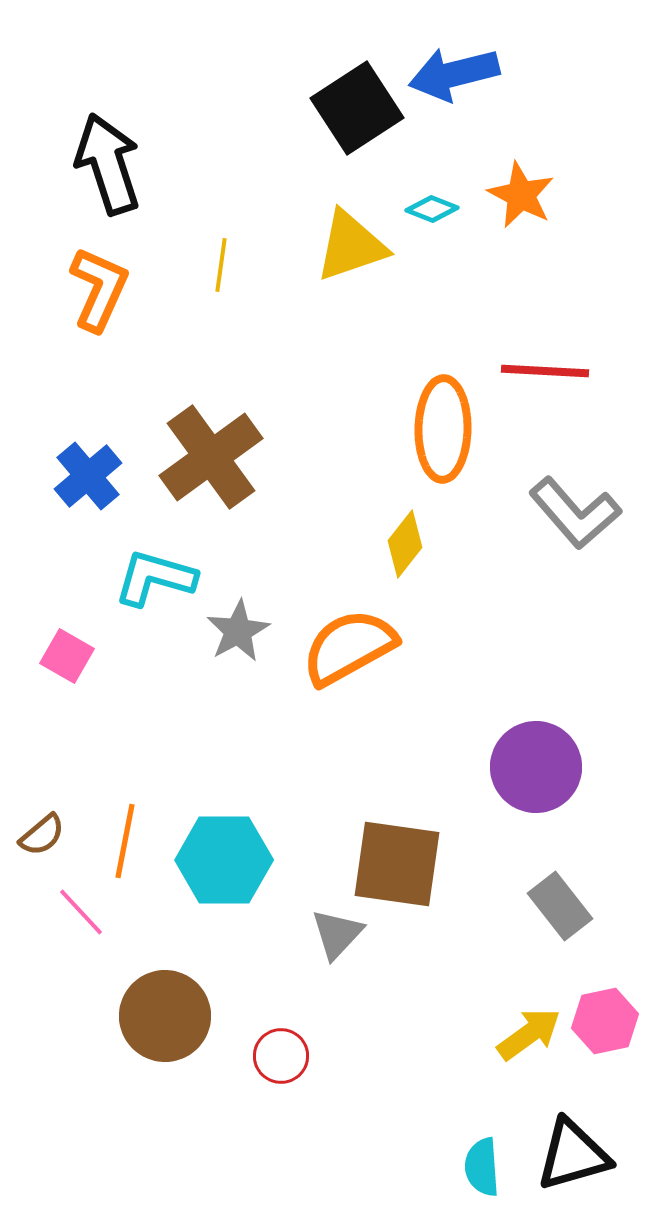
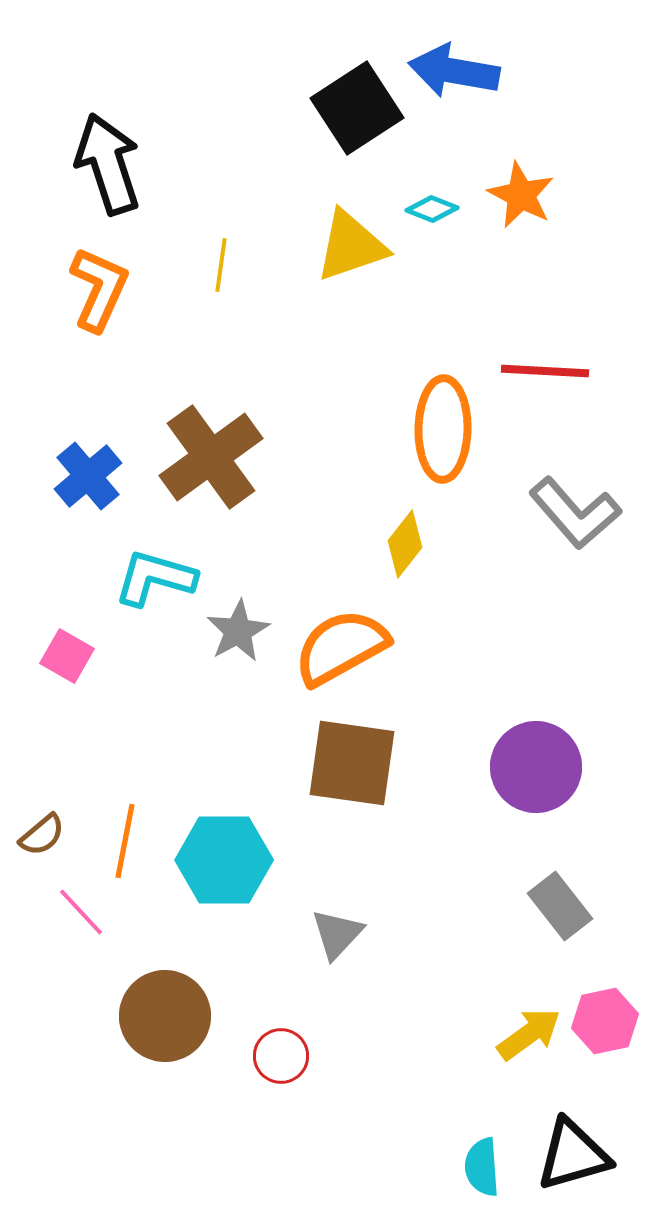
blue arrow: moved 3 px up; rotated 24 degrees clockwise
orange semicircle: moved 8 px left
brown square: moved 45 px left, 101 px up
